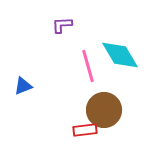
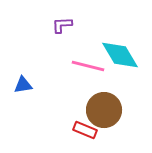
pink line: rotated 60 degrees counterclockwise
blue triangle: moved 1 px up; rotated 12 degrees clockwise
red rectangle: rotated 30 degrees clockwise
